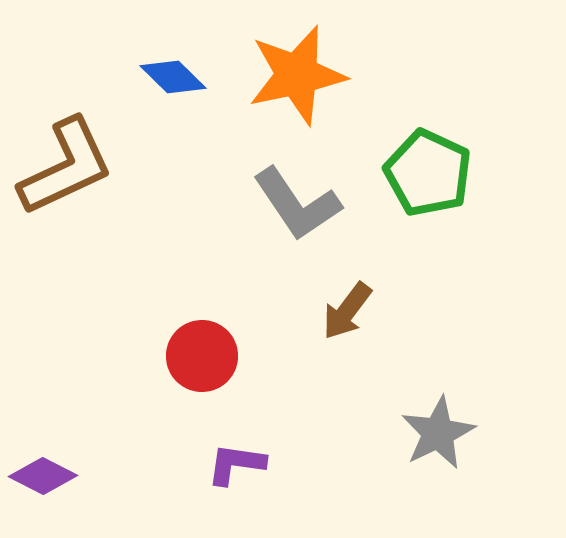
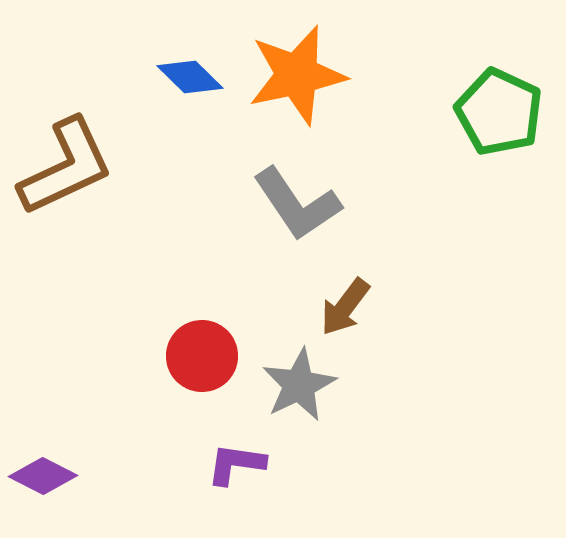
blue diamond: moved 17 px right
green pentagon: moved 71 px right, 61 px up
brown arrow: moved 2 px left, 4 px up
gray star: moved 139 px left, 48 px up
